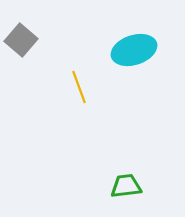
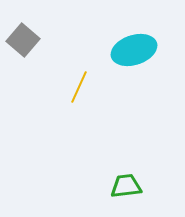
gray square: moved 2 px right
yellow line: rotated 44 degrees clockwise
